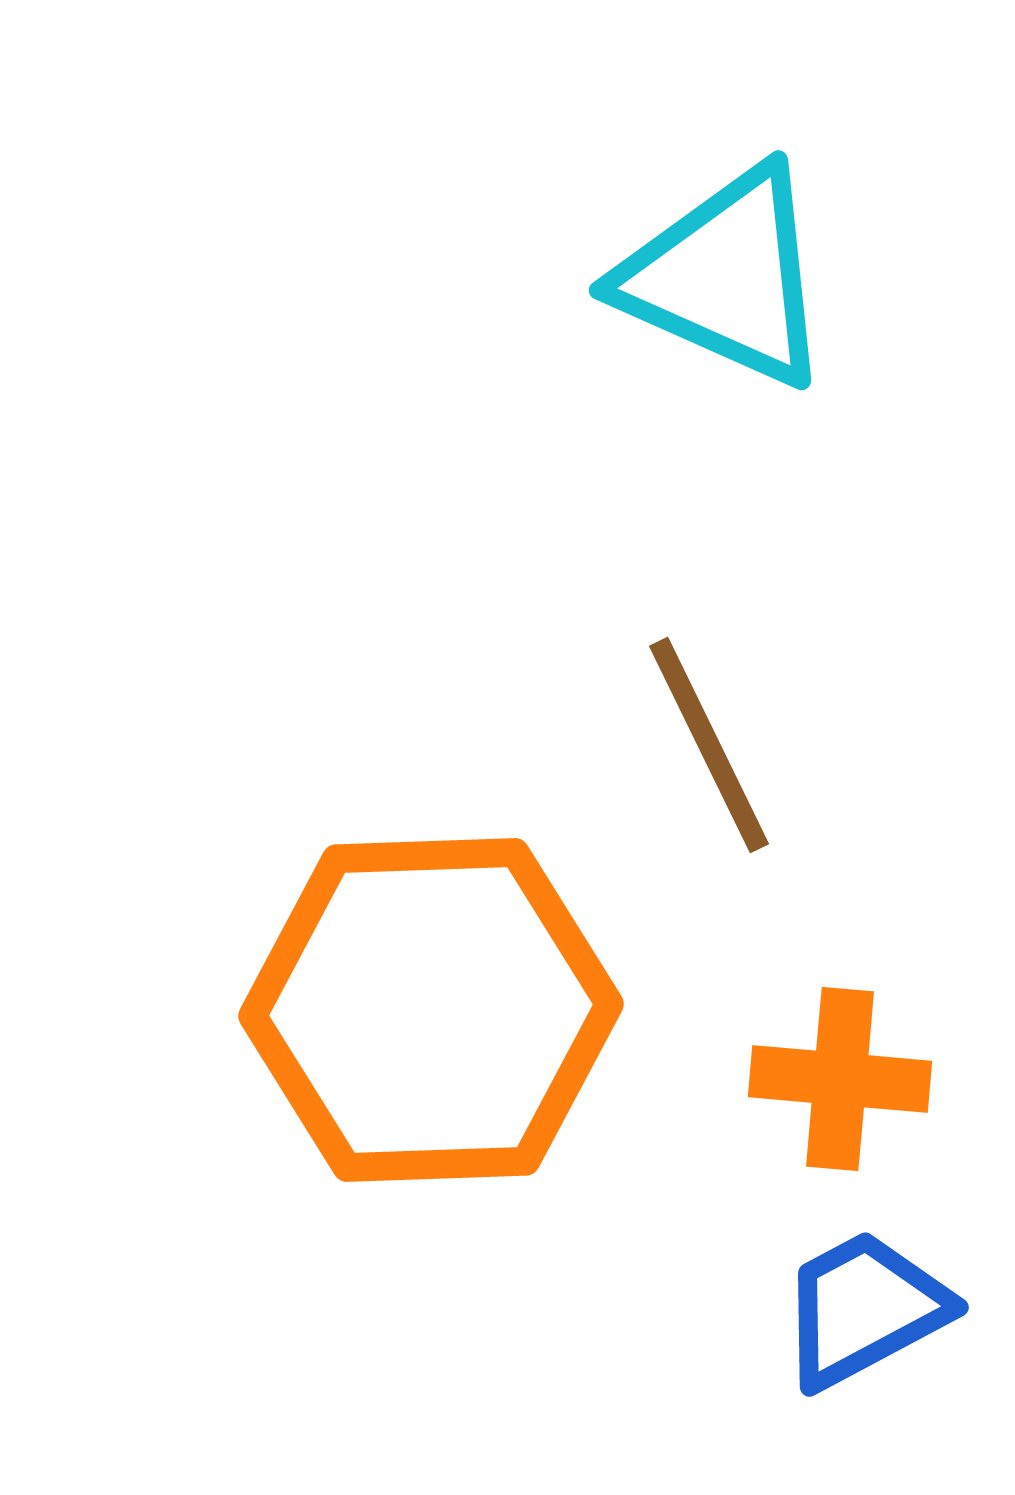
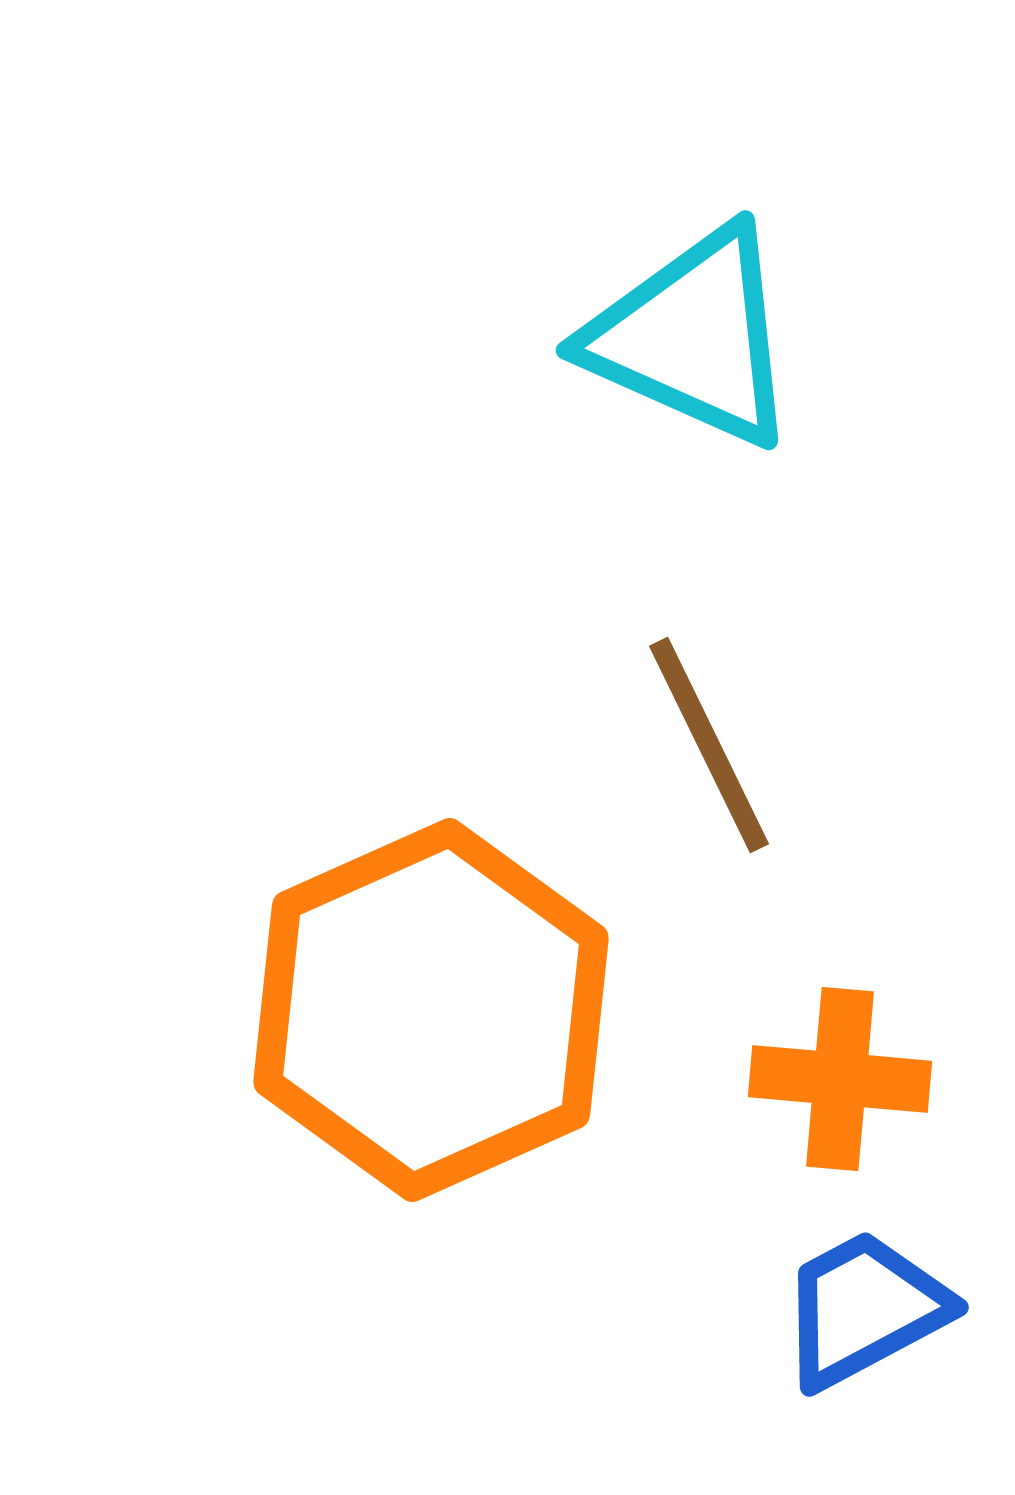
cyan triangle: moved 33 px left, 60 px down
orange hexagon: rotated 22 degrees counterclockwise
